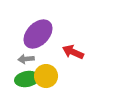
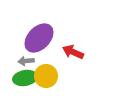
purple ellipse: moved 1 px right, 4 px down
gray arrow: moved 2 px down
green ellipse: moved 2 px left, 1 px up
